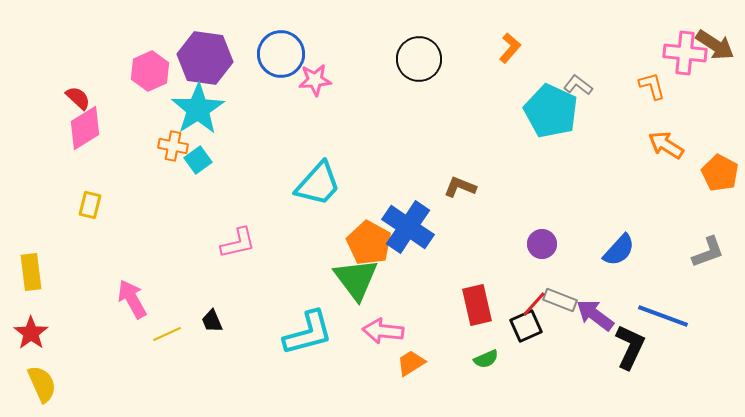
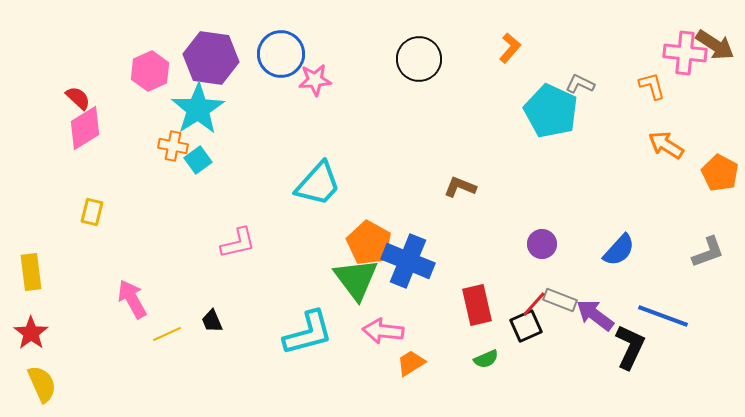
purple hexagon at (205, 58): moved 6 px right
gray L-shape at (578, 85): moved 2 px right, 1 px up; rotated 12 degrees counterclockwise
yellow rectangle at (90, 205): moved 2 px right, 7 px down
blue cross at (408, 227): moved 34 px down; rotated 12 degrees counterclockwise
